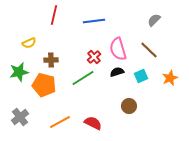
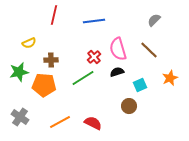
cyan square: moved 1 px left, 9 px down
orange pentagon: rotated 10 degrees counterclockwise
gray cross: rotated 18 degrees counterclockwise
